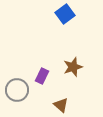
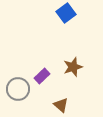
blue square: moved 1 px right, 1 px up
purple rectangle: rotated 21 degrees clockwise
gray circle: moved 1 px right, 1 px up
